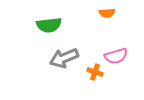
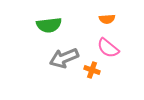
orange semicircle: moved 6 px down
pink semicircle: moved 8 px left, 8 px up; rotated 55 degrees clockwise
orange cross: moved 3 px left, 2 px up
